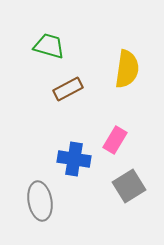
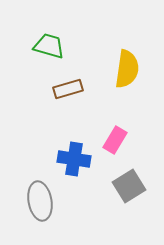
brown rectangle: rotated 12 degrees clockwise
